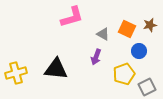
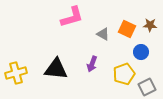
brown star: rotated 16 degrees clockwise
blue circle: moved 2 px right, 1 px down
purple arrow: moved 4 px left, 7 px down
